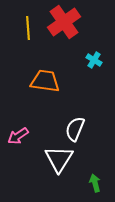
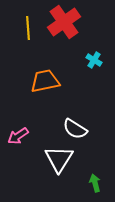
orange trapezoid: rotated 20 degrees counterclockwise
white semicircle: rotated 80 degrees counterclockwise
